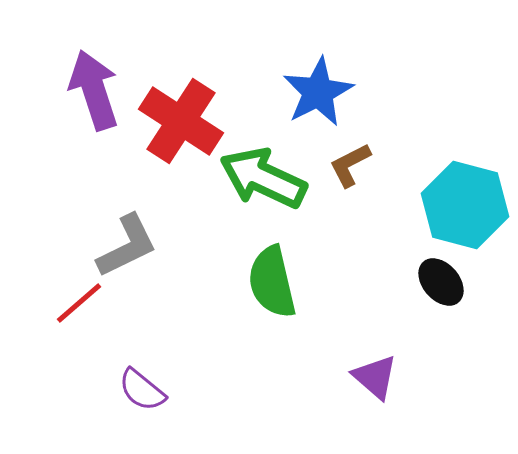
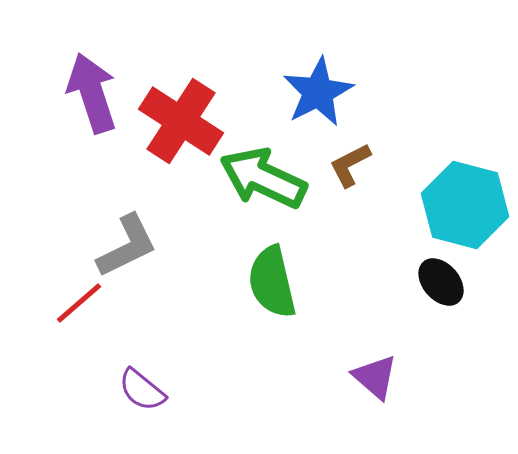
purple arrow: moved 2 px left, 3 px down
